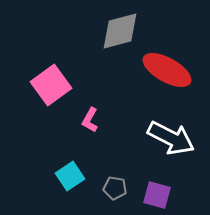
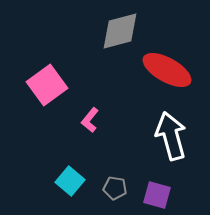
pink square: moved 4 px left
pink L-shape: rotated 10 degrees clockwise
white arrow: moved 2 px up; rotated 132 degrees counterclockwise
cyan square: moved 5 px down; rotated 16 degrees counterclockwise
